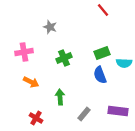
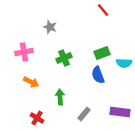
blue semicircle: moved 2 px left
purple rectangle: moved 2 px right, 1 px down
red cross: moved 1 px right
